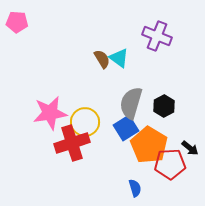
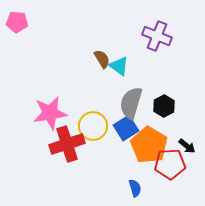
cyan triangle: moved 8 px down
yellow circle: moved 8 px right, 4 px down
red cross: moved 5 px left, 1 px down
black arrow: moved 3 px left, 2 px up
